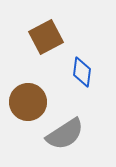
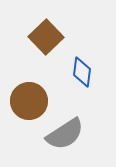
brown square: rotated 16 degrees counterclockwise
brown circle: moved 1 px right, 1 px up
